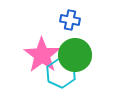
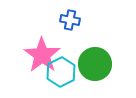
green circle: moved 20 px right, 9 px down
cyan hexagon: moved 1 px up; rotated 8 degrees clockwise
